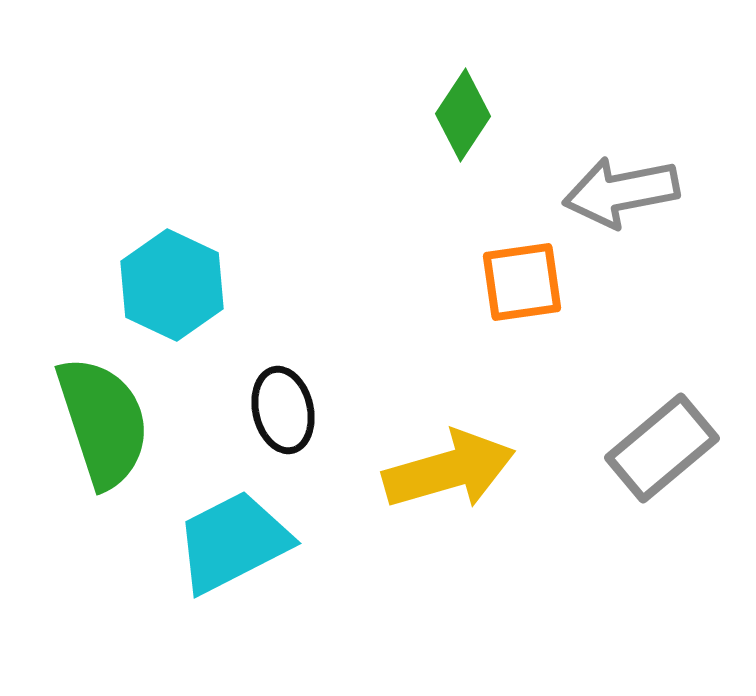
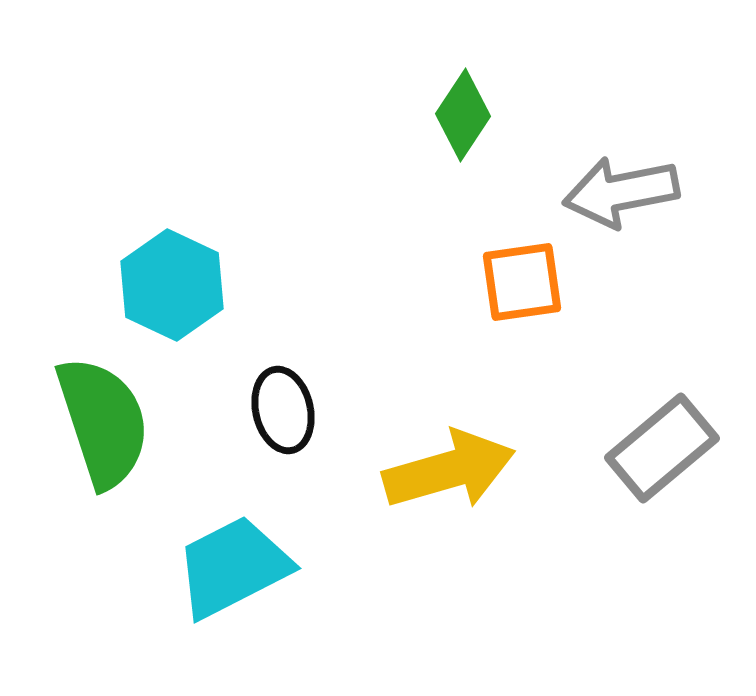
cyan trapezoid: moved 25 px down
